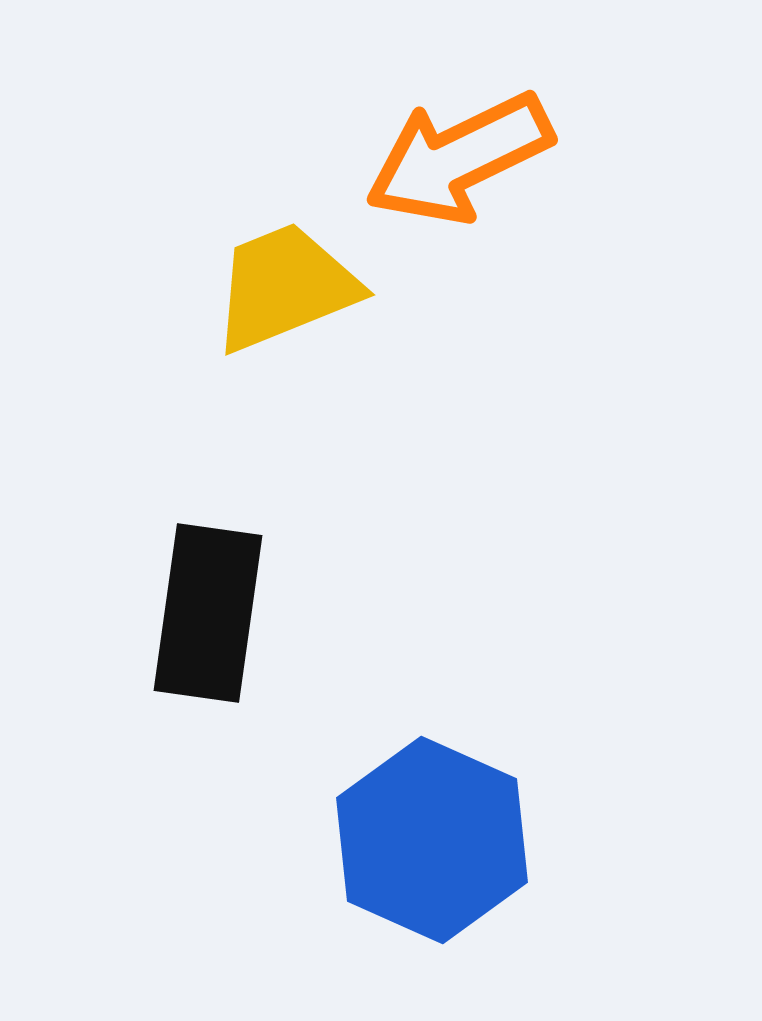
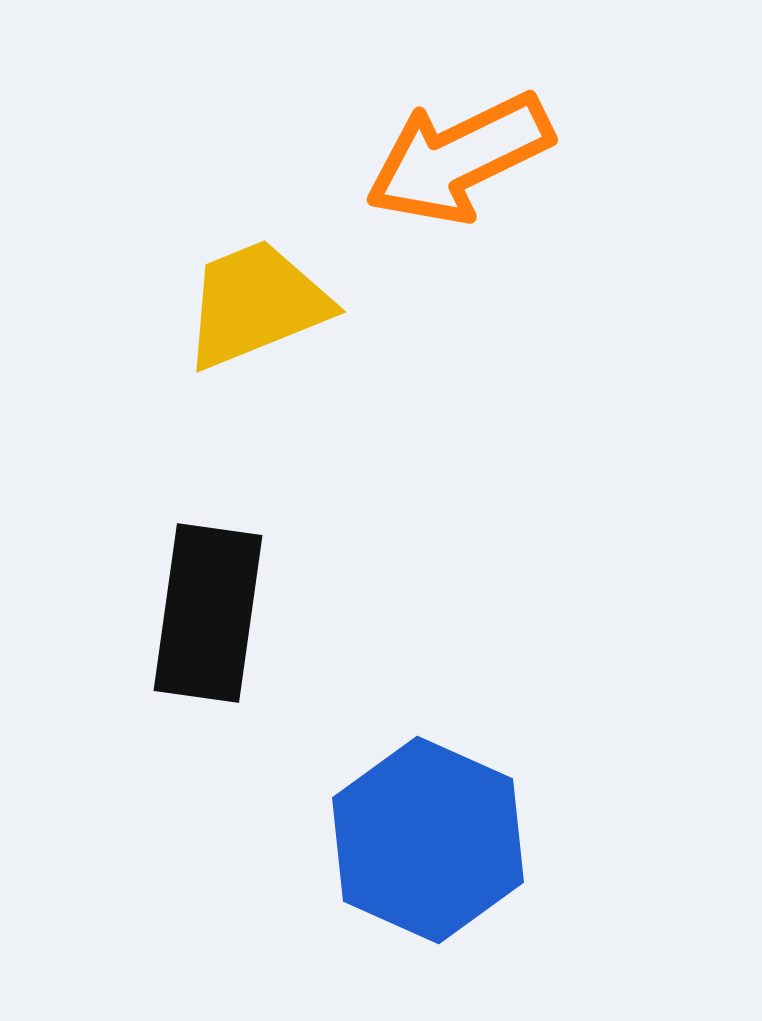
yellow trapezoid: moved 29 px left, 17 px down
blue hexagon: moved 4 px left
